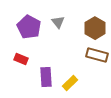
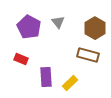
brown rectangle: moved 9 px left
